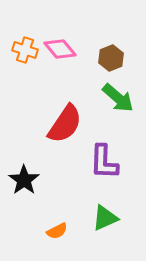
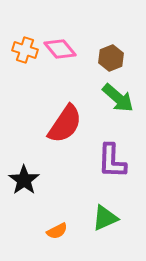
purple L-shape: moved 8 px right, 1 px up
